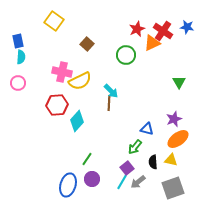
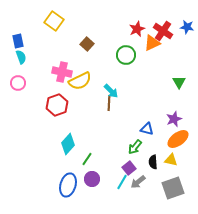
cyan semicircle: rotated 24 degrees counterclockwise
red hexagon: rotated 15 degrees counterclockwise
cyan diamond: moved 9 px left, 23 px down
purple square: moved 2 px right
